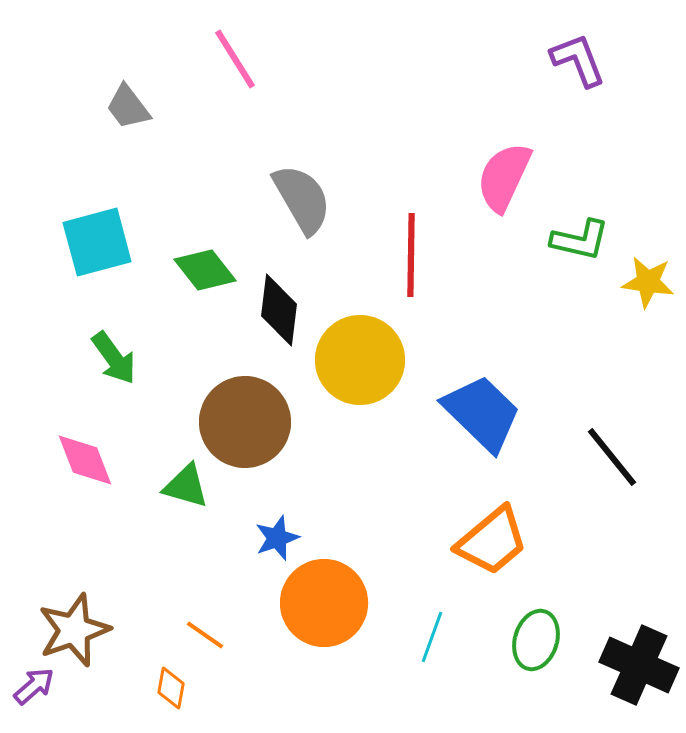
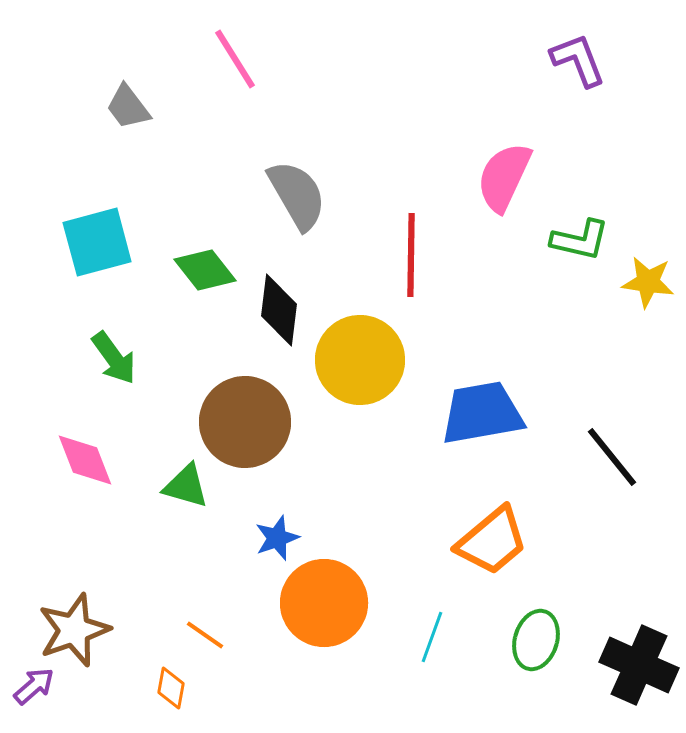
gray semicircle: moved 5 px left, 4 px up
blue trapezoid: rotated 54 degrees counterclockwise
